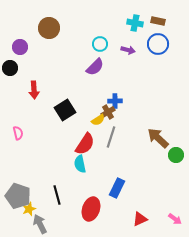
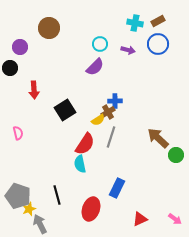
brown rectangle: rotated 40 degrees counterclockwise
